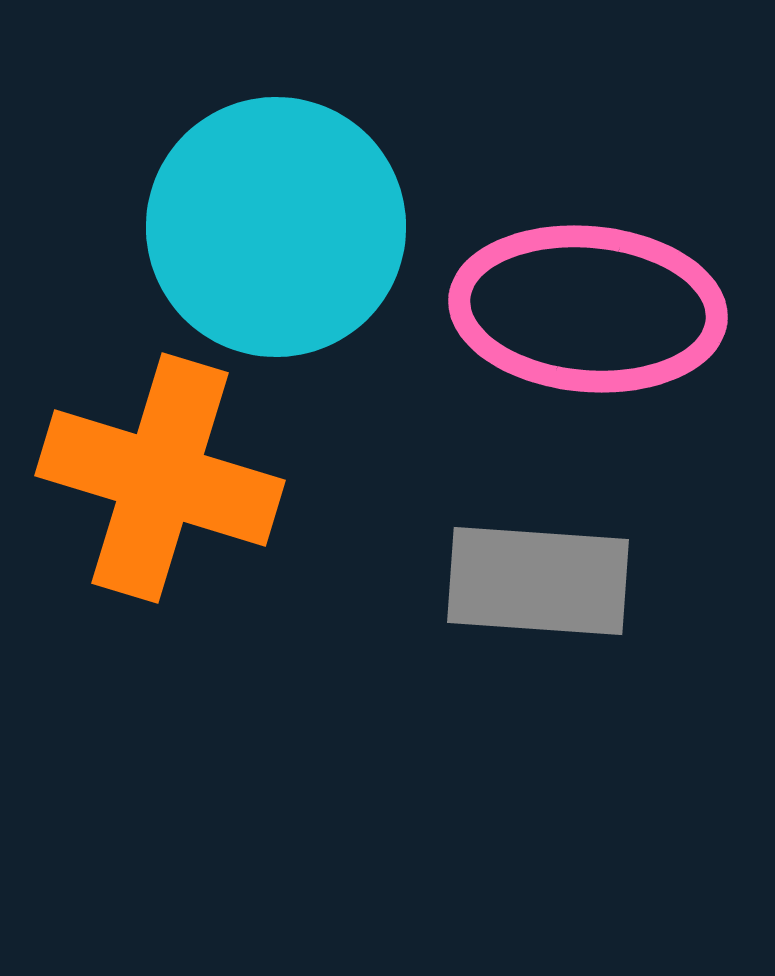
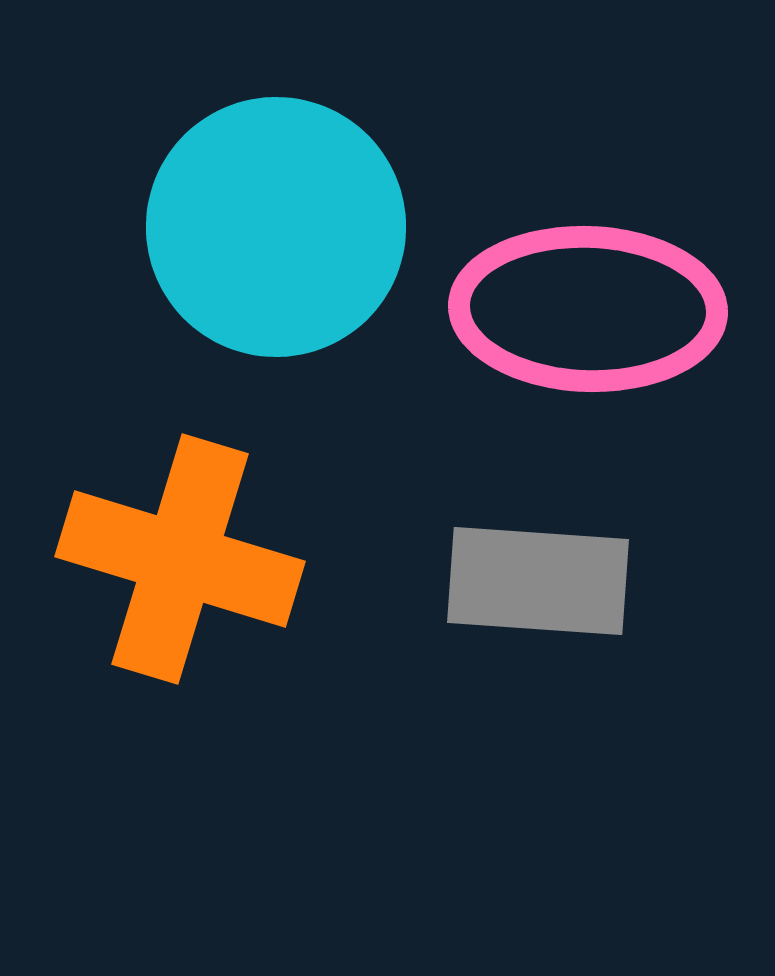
pink ellipse: rotated 3 degrees counterclockwise
orange cross: moved 20 px right, 81 px down
